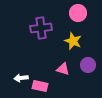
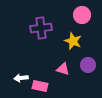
pink circle: moved 4 px right, 2 px down
